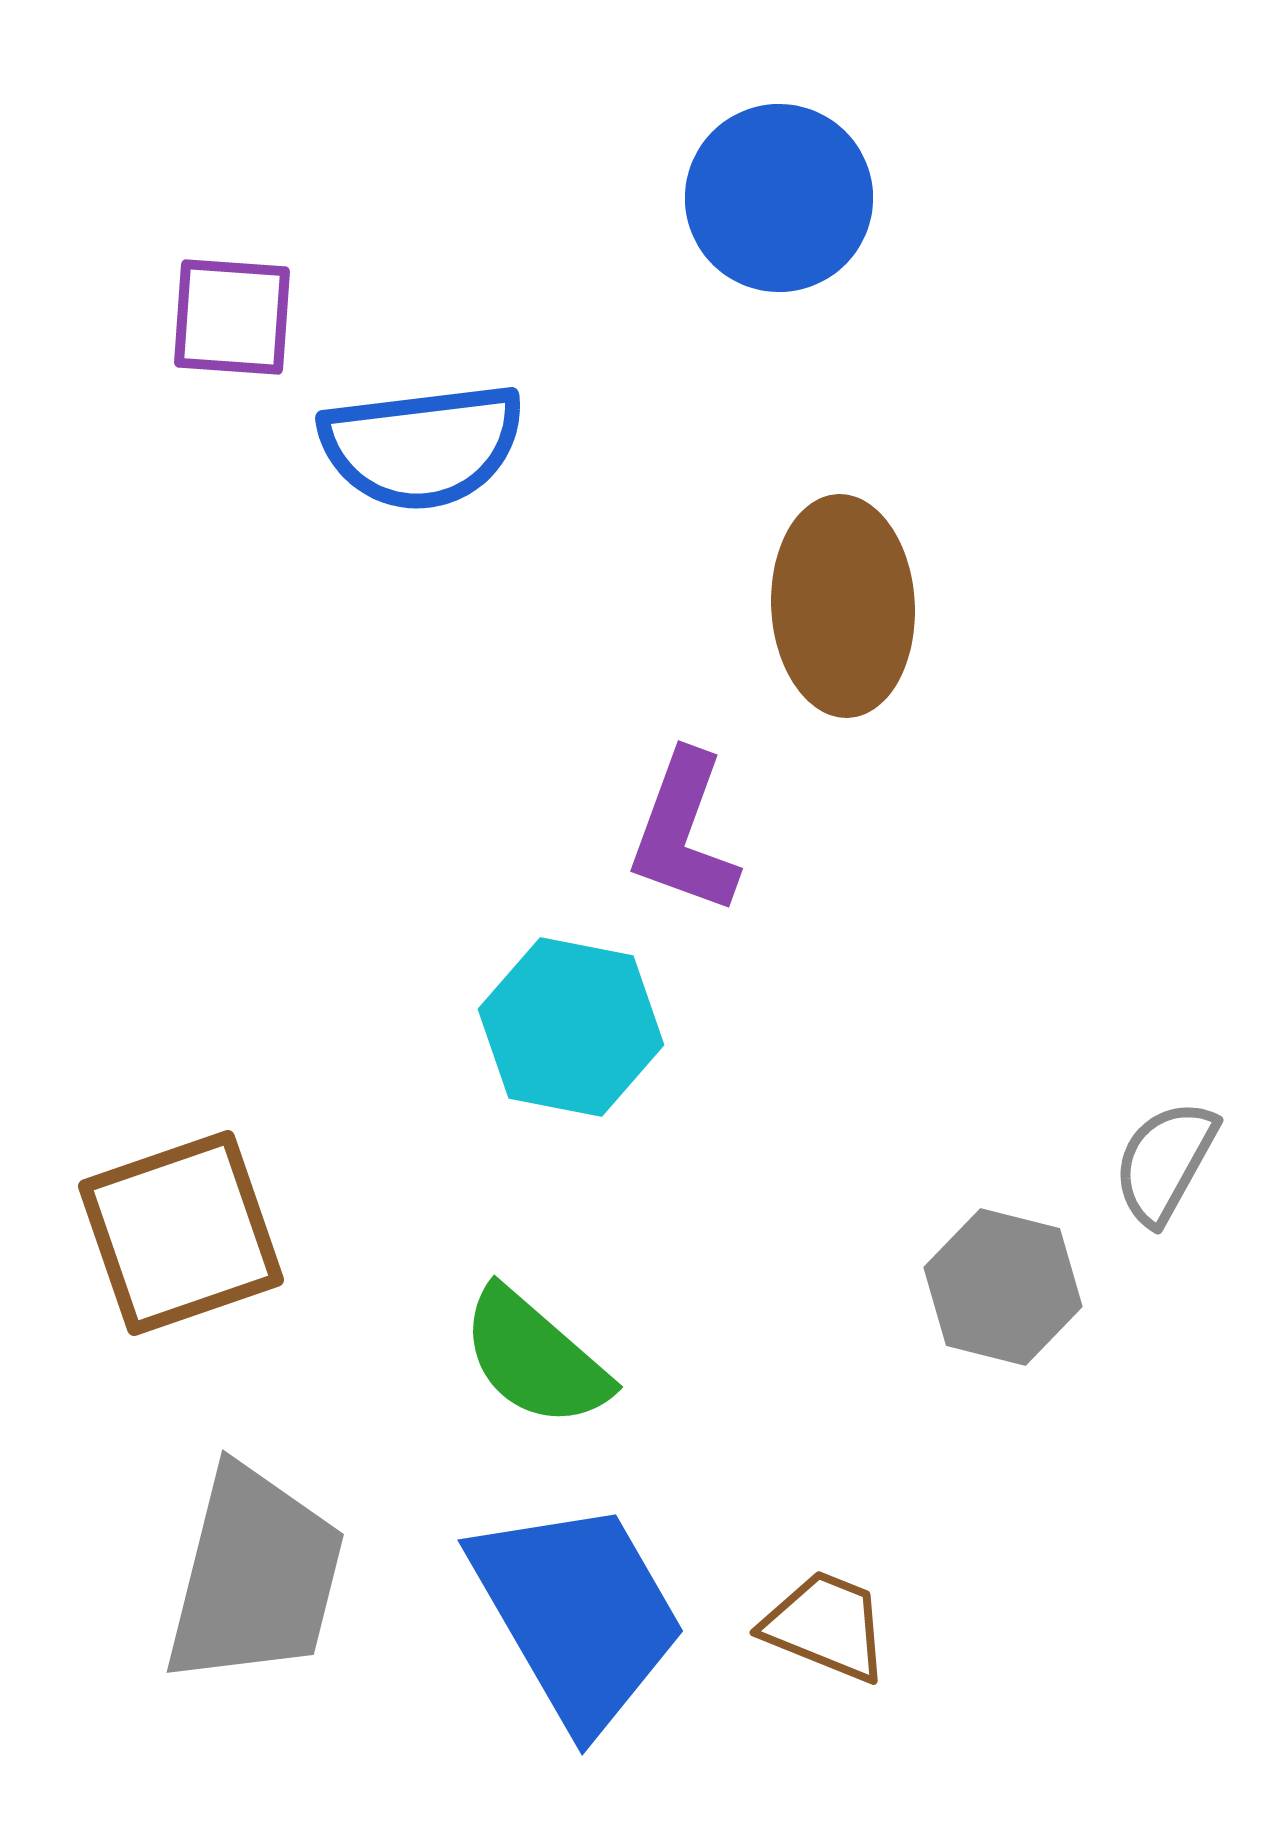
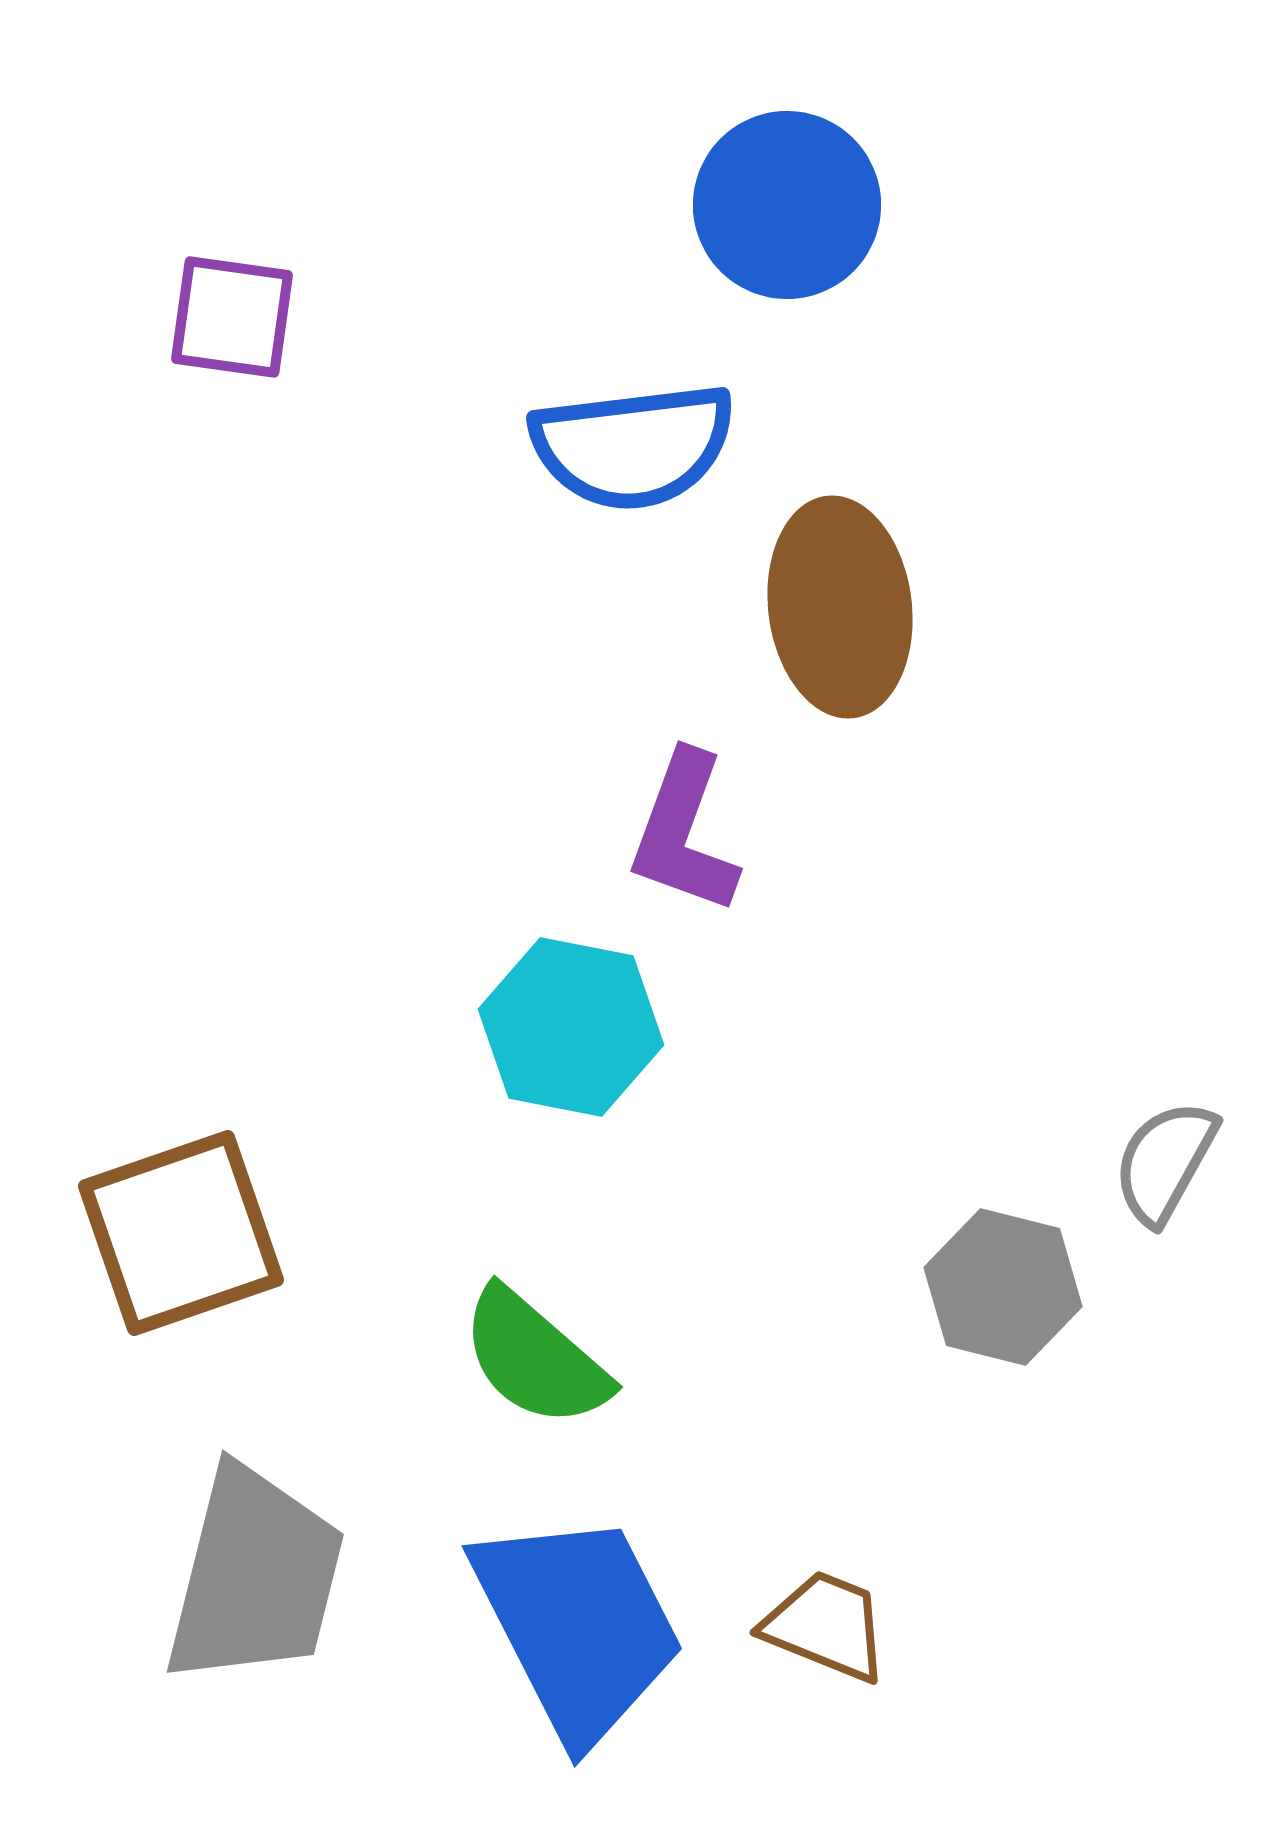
blue circle: moved 8 px right, 7 px down
purple square: rotated 4 degrees clockwise
blue semicircle: moved 211 px right
brown ellipse: moved 3 px left, 1 px down; rotated 4 degrees counterclockwise
blue trapezoid: moved 12 px down; rotated 3 degrees clockwise
